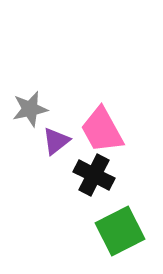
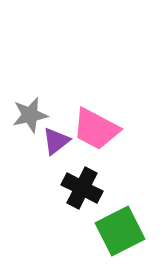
gray star: moved 6 px down
pink trapezoid: moved 6 px left, 1 px up; rotated 33 degrees counterclockwise
black cross: moved 12 px left, 13 px down
